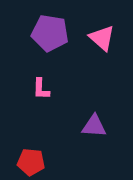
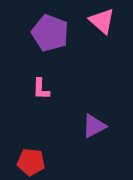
purple pentagon: rotated 12 degrees clockwise
pink triangle: moved 17 px up
purple triangle: rotated 32 degrees counterclockwise
